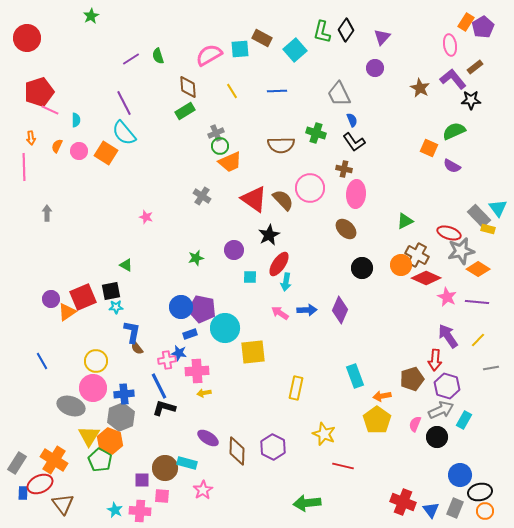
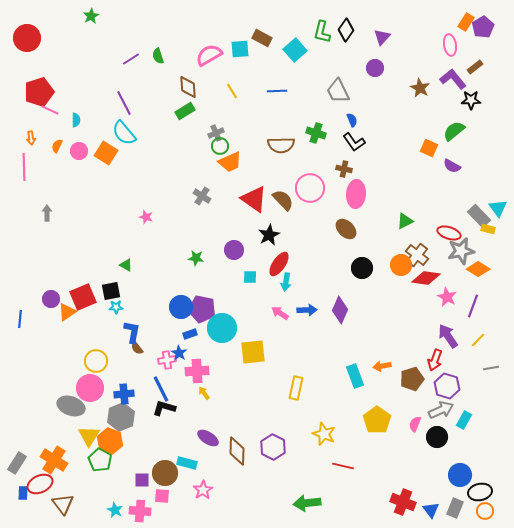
gray trapezoid at (339, 94): moved 1 px left, 3 px up
green semicircle at (454, 131): rotated 15 degrees counterclockwise
brown cross at (417, 255): rotated 10 degrees clockwise
green star at (196, 258): rotated 21 degrees clockwise
red diamond at (426, 278): rotated 16 degrees counterclockwise
purple line at (477, 302): moved 4 px left, 4 px down; rotated 75 degrees counterclockwise
cyan circle at (225, 328): moved 3 px left
blue star at (179, 353): rotated 21 degrees clockwise
red arrow at (435, 360): rotated 15 degrees clockwise
blue line at (42, 361): moved 22 px left, 42 px up; rotated 36 degrees clockwise
blue line at (159, 386): moved 2 px right, 3 px down
pink circle at (93, 388): moved 3 px left
yellow arrow at (204, 393): rotated 64 degrees clockwise
orange arrow at (382, 396): moved 30 px up
brown circle at (165, 468): moved 5 px down
